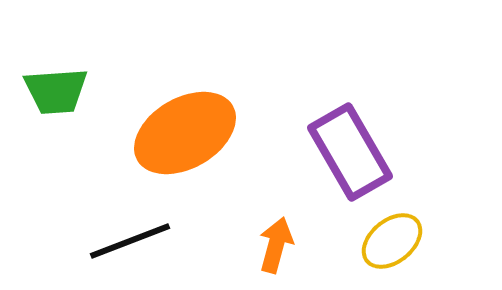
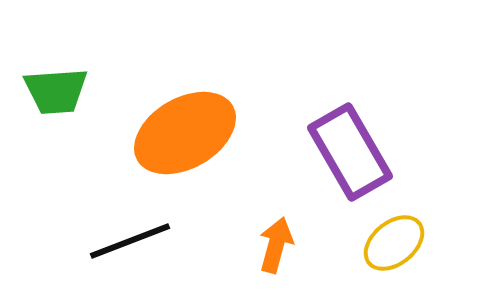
yellow ellipse: moved 2 px right, 2 px down
